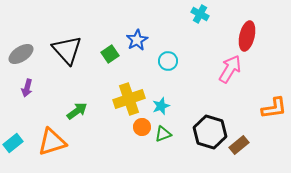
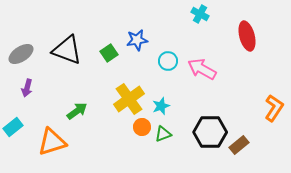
red ellipse: rotated 28 degrees counterclockwise
blue star: rotated 20 degrees clockwise
black triangle: rotated 28 degrees counterclockwise
green square: moved 1 px left, 1 px up
pink arrow: moved 28 px left; rotated 92 degrees counterclockwise
yellow cross: rotated 16 degrees counterclockwise
orange L-shape: rotated 48 degrees counterclockwise
black hexagon: rotated 16 degrees counterclockwise
cyan rectangle: moved 16 px up
